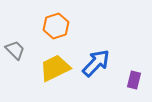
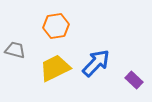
orange hexagon: rotated 10 degrees clockwise
gray trapezoid: rotated 30 degrees counterclockwise
purple rectangle: rotated 60 degrees counterclockwise
